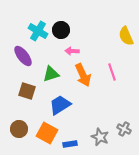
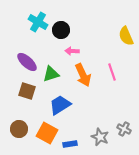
cyan cross: moved 9 px up
purple ellipse: moved 4 px right, 6 px down; rotated 10 degrees counterclockwise
